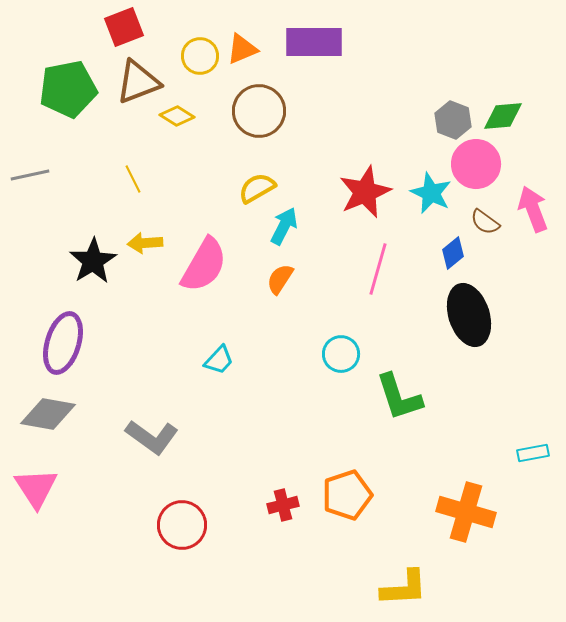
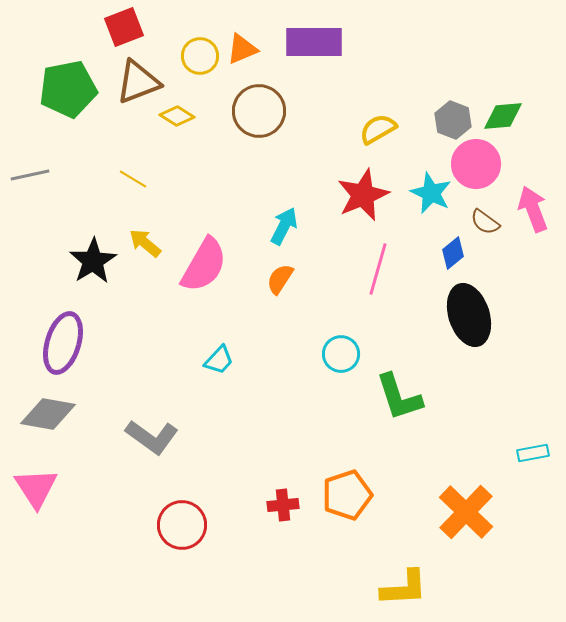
yellow line: rotated 32 degrees counterclockwise
yellow semicircle: moved 121 px right, 59 px up
red star: moved 2 px left, 3 px down
yellow arrow: rotated 44 degrees clockwise
red cross: rotated 8 degrees clockwise
orange cross: rotated 28 degrees clockwise
